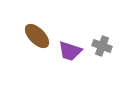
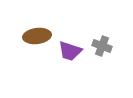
brown ellipse: rotated 52 degrees counterclockwise
